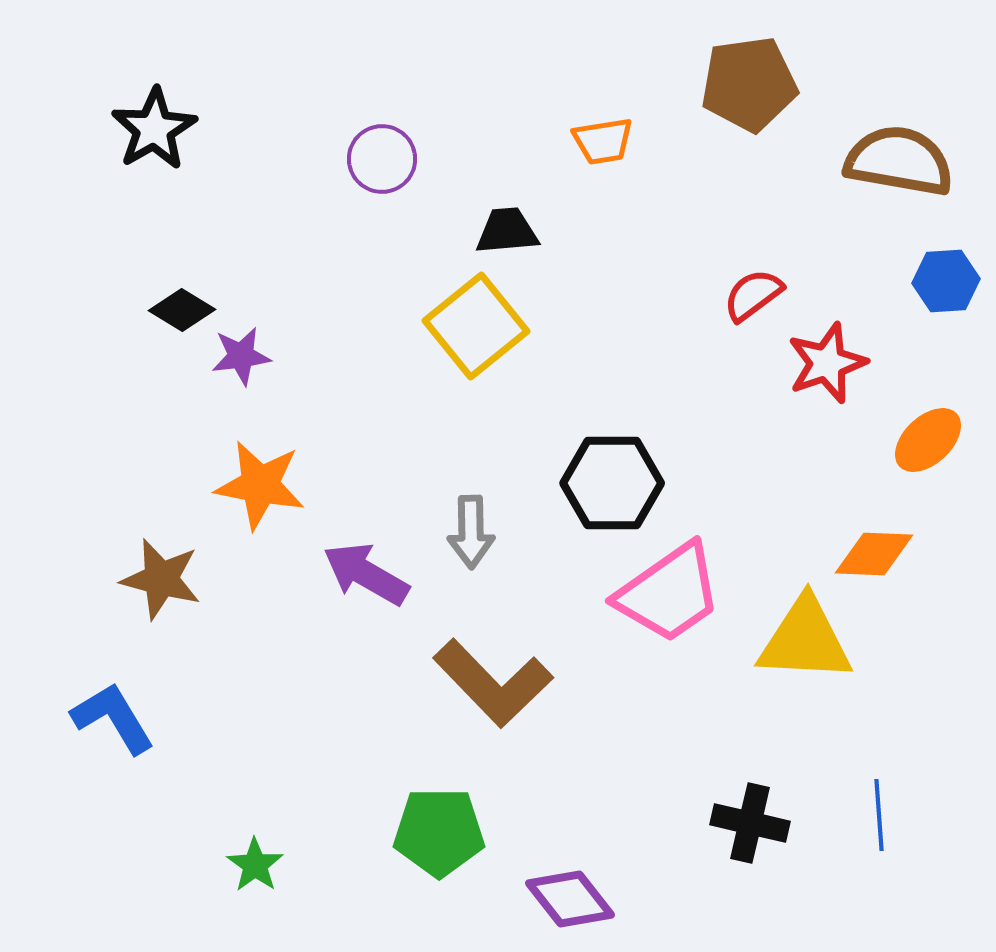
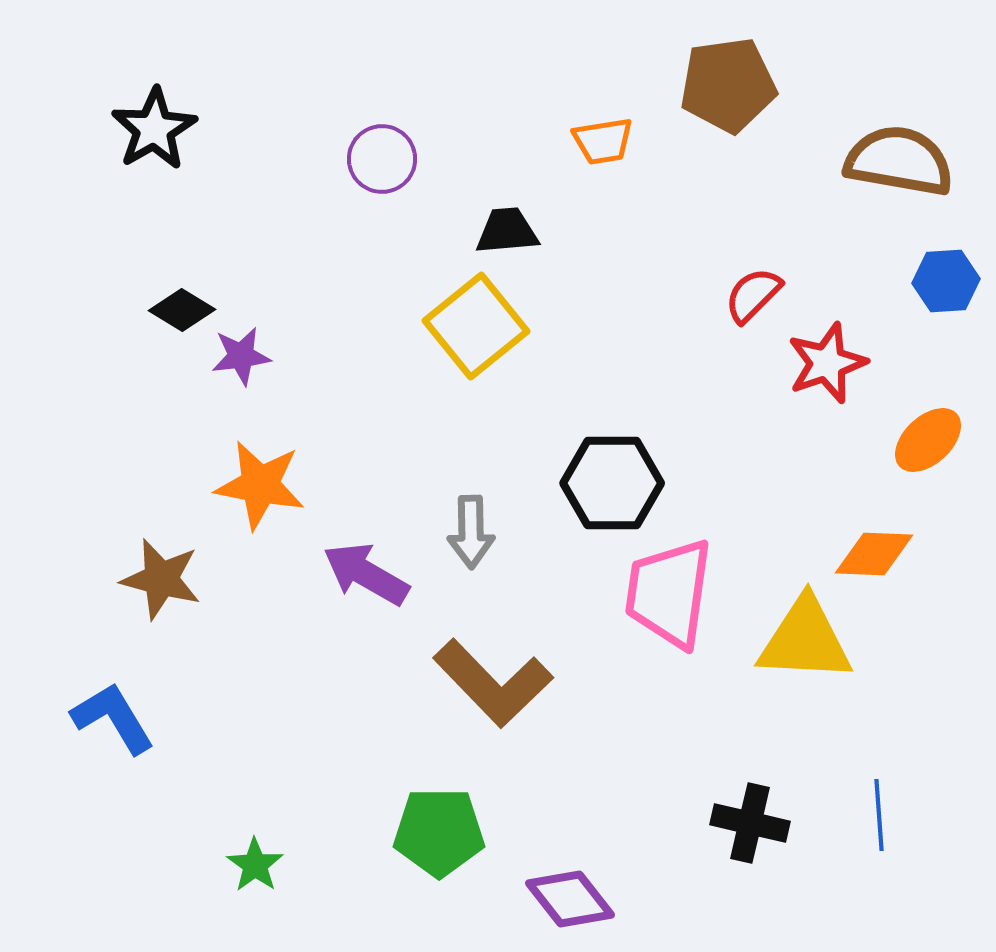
brown pentagon: moved 21 px left, 1 px down
red semicircle: rotated 8 degrees counterclockwise
pink trapezoid: rotated 133 degrees clockwise
